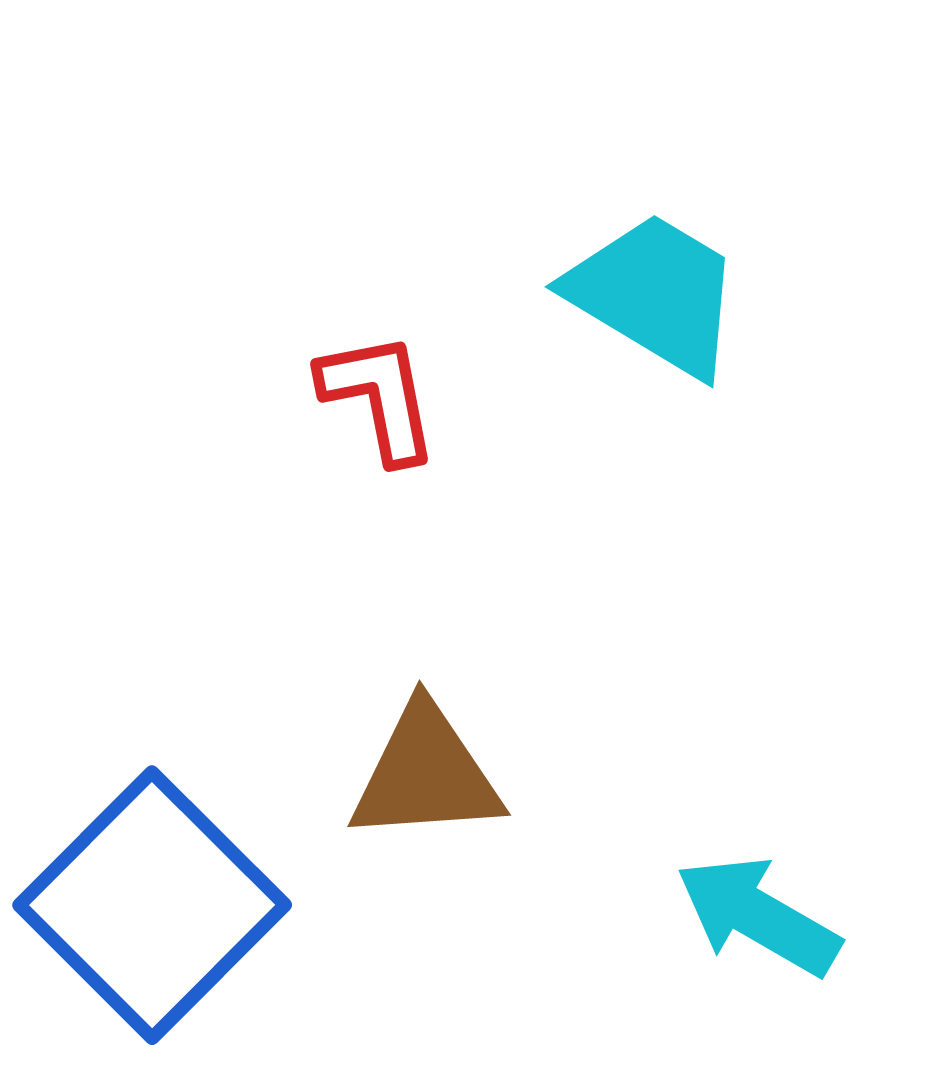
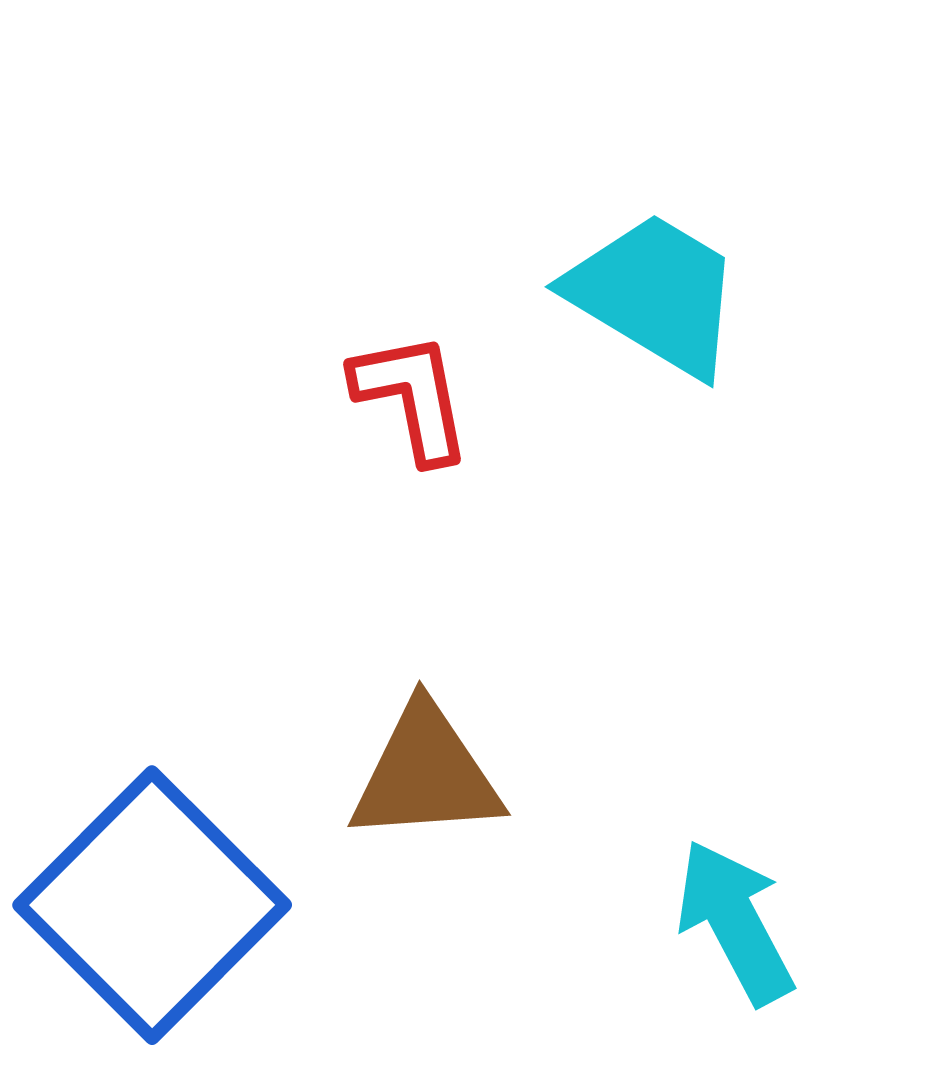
red L-shape: moved 33 px right
cyan arrow: moved 23 px left, 6 px down; rotated 32 degrees clockwise
